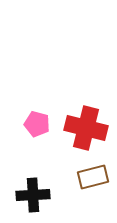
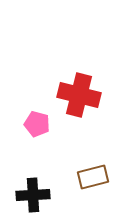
red cross: moved 7 px left, 33 px up
